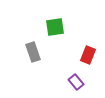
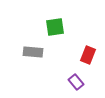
gray rectangle: rotated 66 degrees counterclockwise
